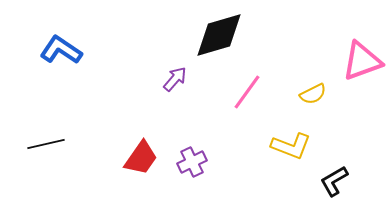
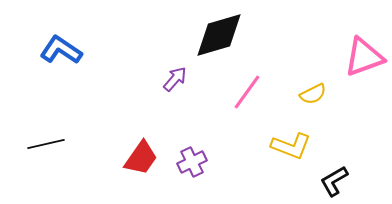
pink triangle: moved 2 px right, 4 px up
